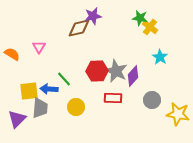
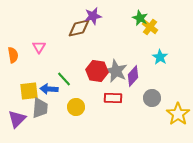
green star: rotated 14 degrees clockwise
orange semicircle: moved 1 px right, 1 px down; rotated 49 degrees clockwise
red hexagon: rotated 10 degrees clockwise
gray circle: moved 2 px up
yellow star: rotated 25 degrees clockwise
